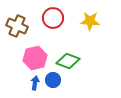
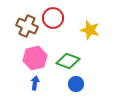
yellow star: moved 9 px down; rotated 12 degrees clockwise
brown cross: moved 10 px right
blue circle: moved 23 px right, 4 px down
